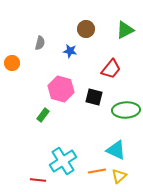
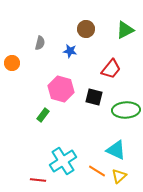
orange line: rotated 42 degrees clockwise
